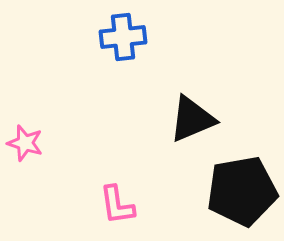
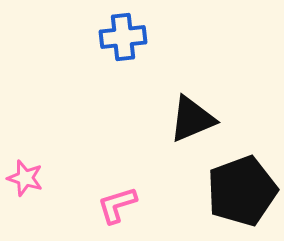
pink star: moved 35 px down
black pentagon: rotated 10 degrees counterclockwise
pink L-shape: rotated 81 degrees clockwise
